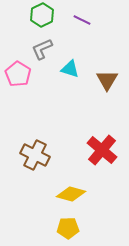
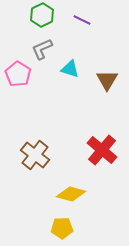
brown cross: rotated 12 degrees clockwise
yellow pentagon: moved 6 px left
